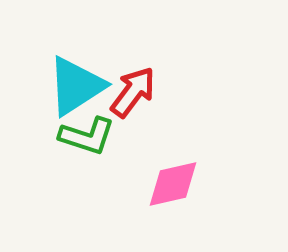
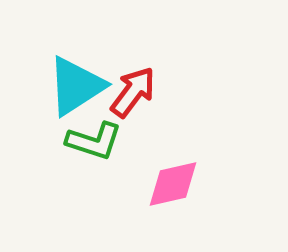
green L-shape: moved 7 px right, 5 px down
